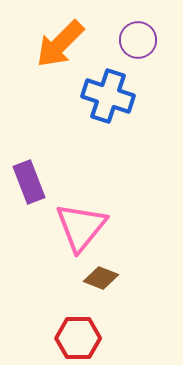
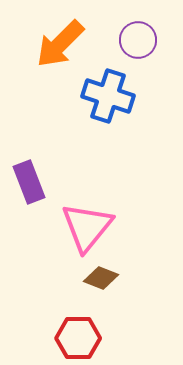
pink triangle: moved 6 px right
